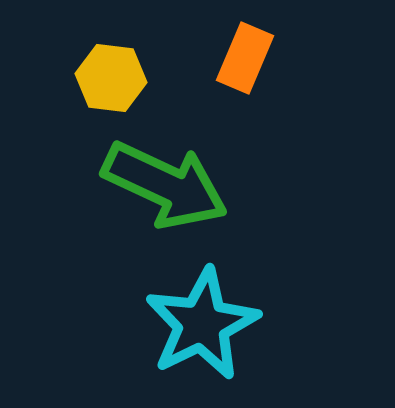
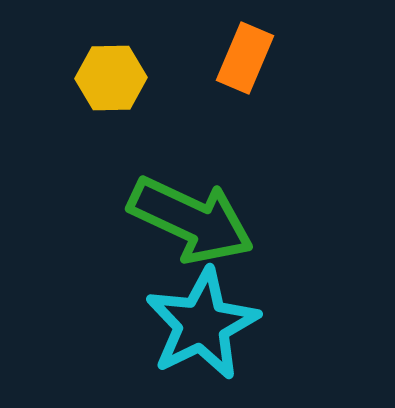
yellow hexagon: rotated 8 degrees counterclockwise
green arrow: moved 26 px right, 35 px down
